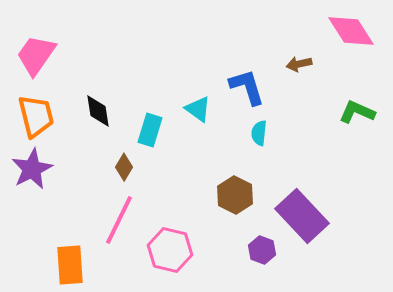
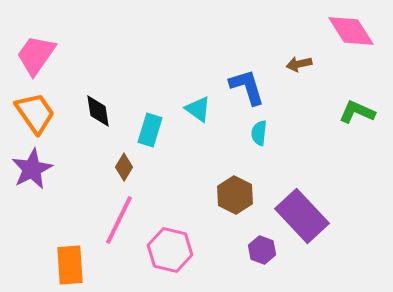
orange trapezoid: moved 1 px left, 3 px up; rotated 21 degrees counterclockwise
